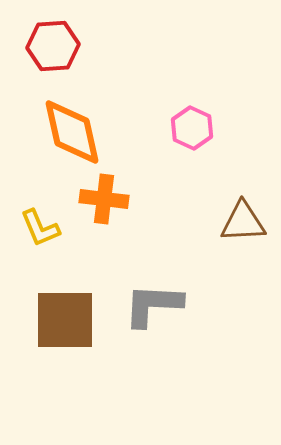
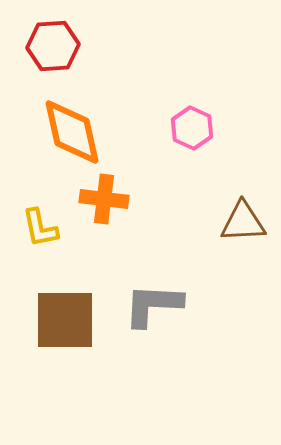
yellow L-shape: rotated 12 degrees clockwise
